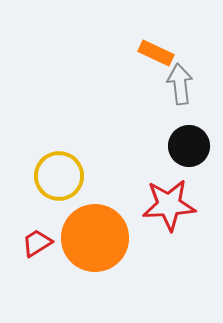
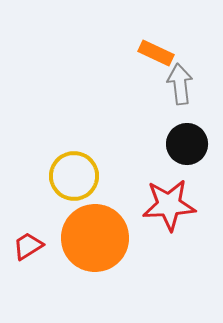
black circle: moved 2 px left, 2 px up
yellow circle: moved 15 px right
red trapezoid: moved 9 px left, 3 px down
